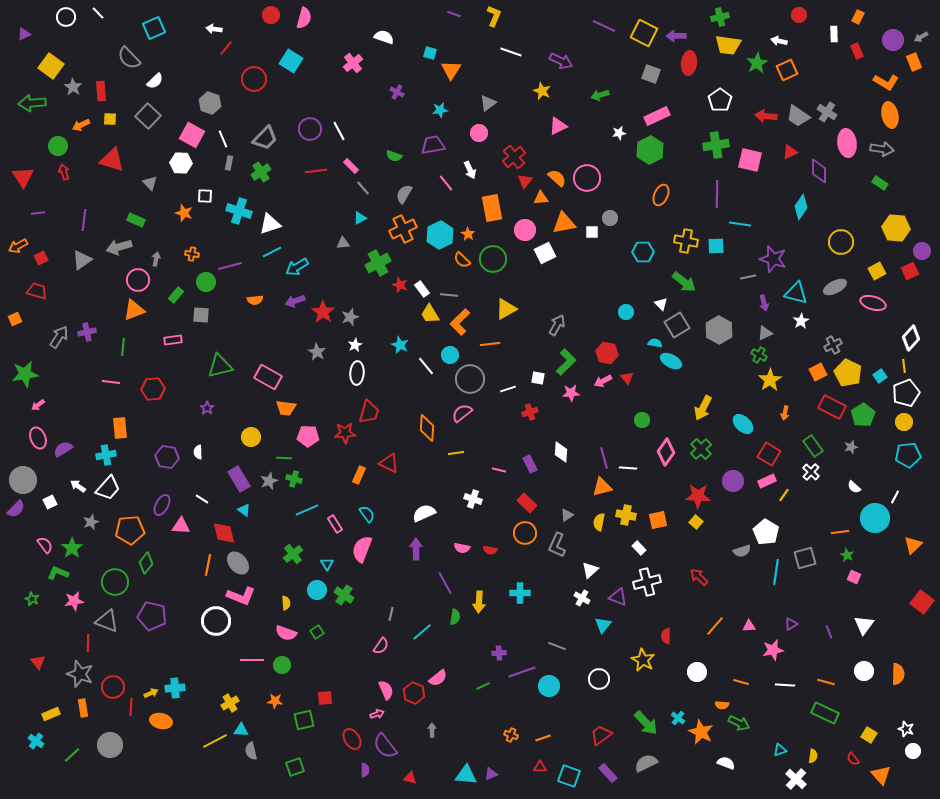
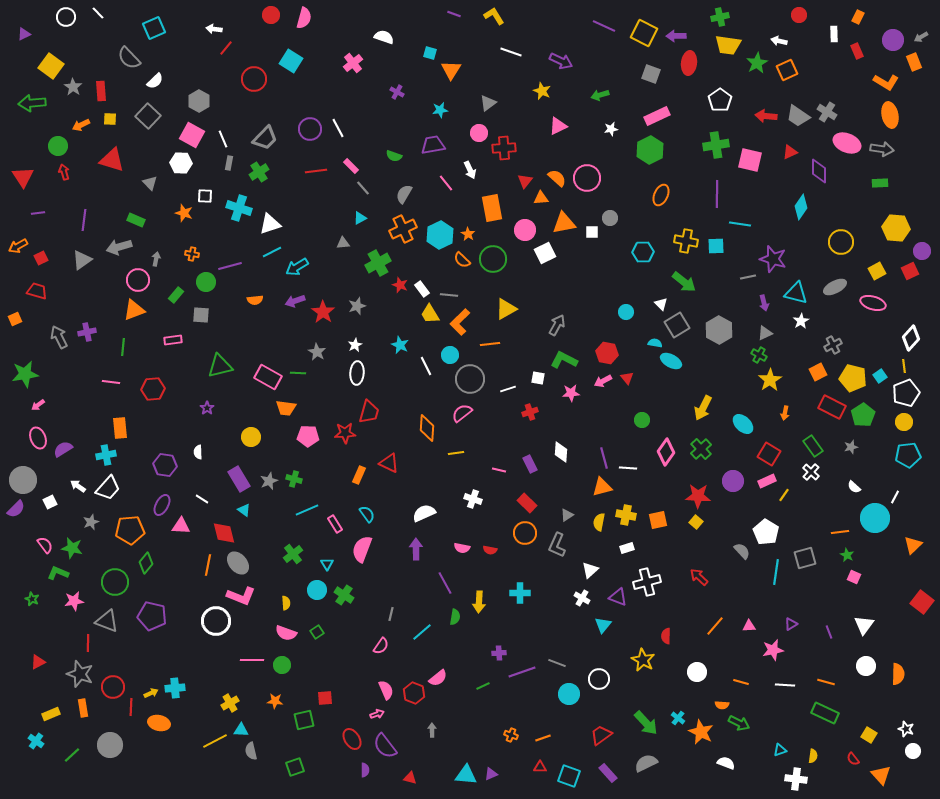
yellow L-shape at (494, 16): rotated 55 degrees counterclockwise
gray hexagon at (210, 103): moved 11 px left, 2 px up; rotated 10 degrees clockwise
white line at (339, 131): moved 1 px left, 3 px up
white star at (619, 133): moved 8 px left, 4 px up
pink ellipse at (847, 143): rotated 60 degrees counterclockwise
red cross at (514, 157): moved 10 px left, 9 px up; rotated 35 degrees clockwise
green cross at (261, 172): moved 2 px left
green rectangle at (880, 183): rotated 35 degrees counterclockwise
cyan cross at (239, 211): moved 3 px up
gray star at (350, 317): moved 7 px right, 11 px up
gray arrow at (59, 337): rotated 60 degrees counterclockwise
green L-shape at (566, 362): moved 2 px left, 2 px up; rotated 108 degrees counterclockwise
white line at (426, 366): rotated 12 degrees clockwise
yellow pentagon at (848, 373): moved 5 px right, 5 px down; rotated 12 degrees counterclockwise
purple hexagon at (167, 457): moved 2 px left, 8 px down
green line at (284, 458): moved 14 px right, 85 px up
green star at (72, 548): rotated 25 degrees counterclockwise
white rectangle at (639, 548): moved 12 px left; rotated 64 degrees counterclockwise
gray semicircle at (742, 551): rotated 114 degrees counterclockwise
gray line at (557, 646): moved 17 px down
red triangle at (38, 662): rotated 42 degrees clockwise
white circle at (864, 671): moved 2 px right, 5 px up
cyan circle at (549, 686): moved 20 px right, 8 px down
orange ellipse at (161, 721): moved 2 px left, 2 px down
white cross at (796, 779): rotated 35 degrees counterclockwise
